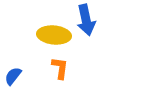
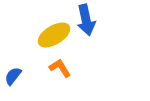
yellow ellipse: rotated 36 degrees counterclockwise
orange L-shape: rotated 40 degrees counterclockwise
